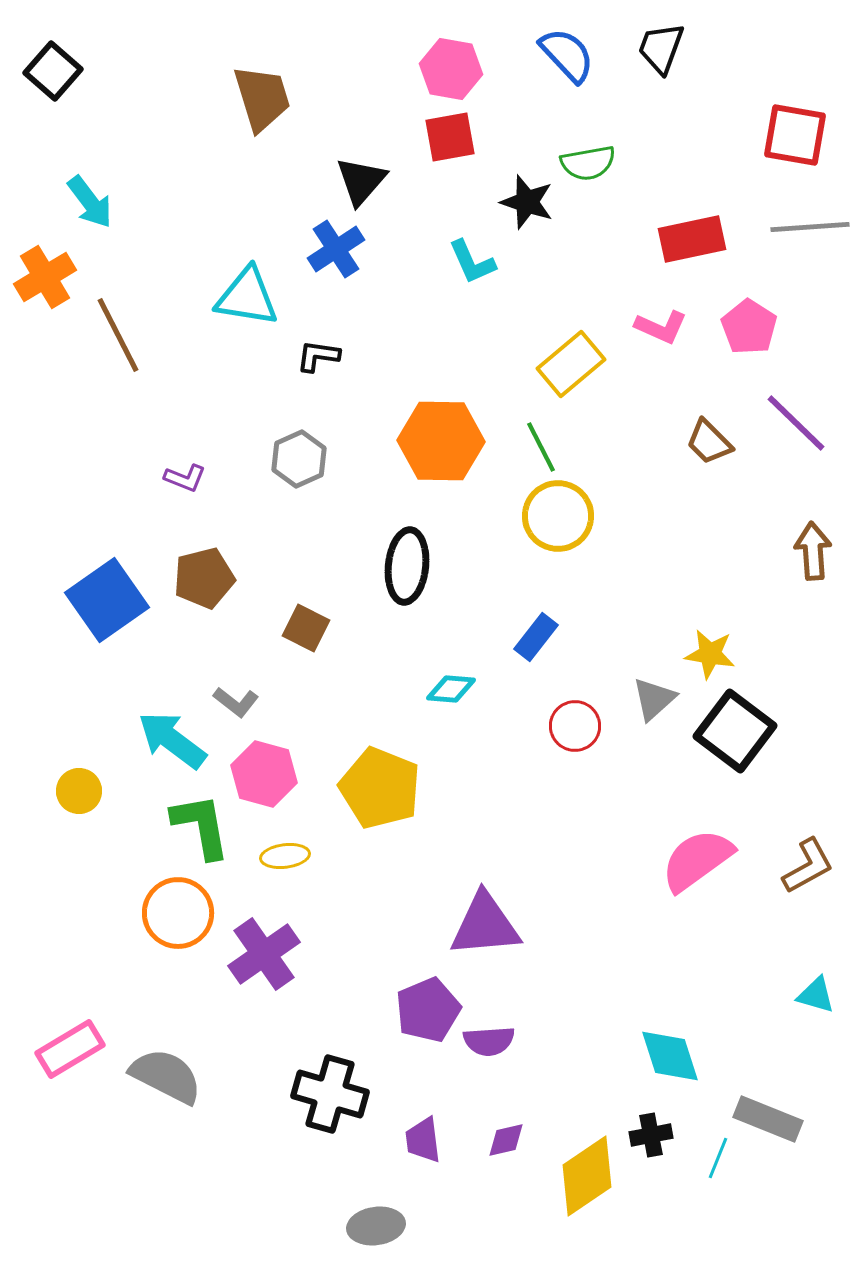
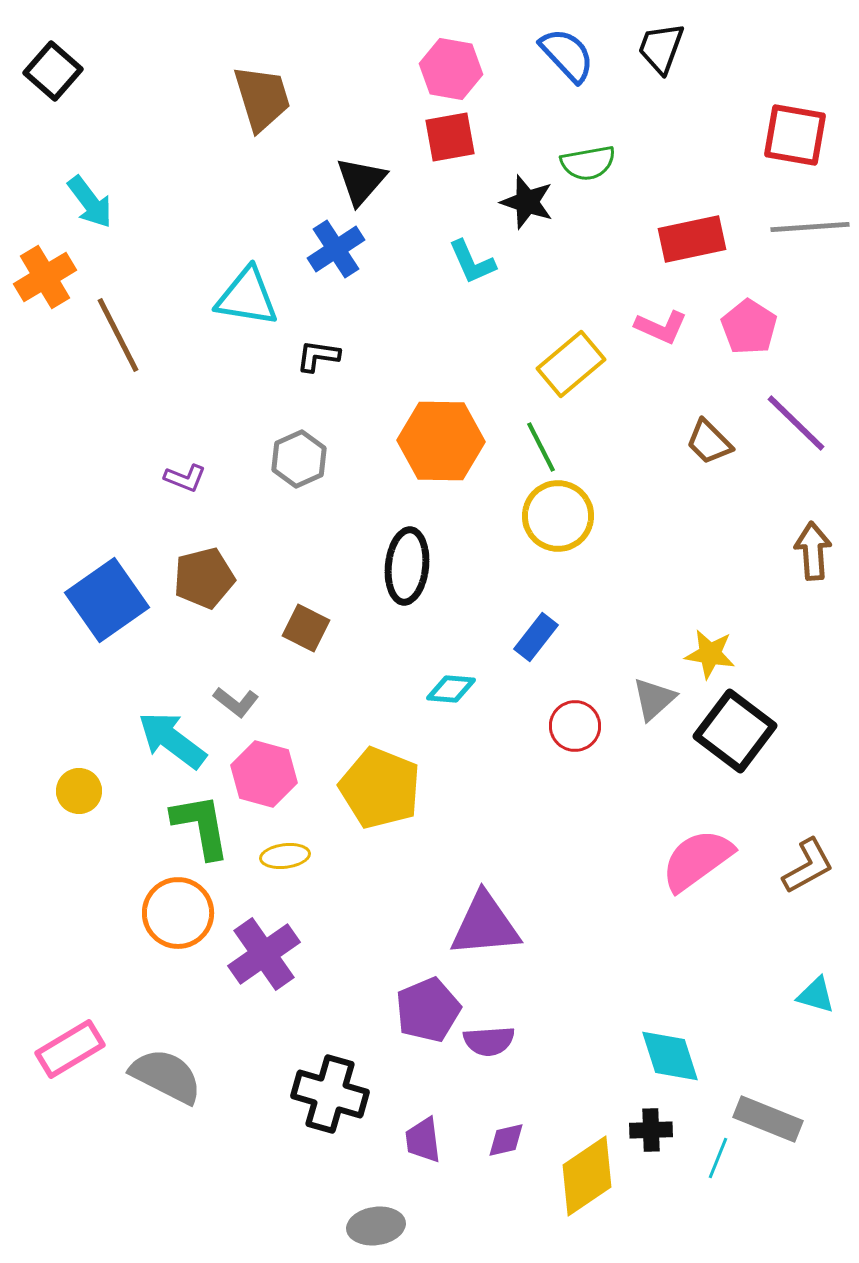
black cross at (651, 1135): moved 5 px up; rotated 9 degrees clockwise
